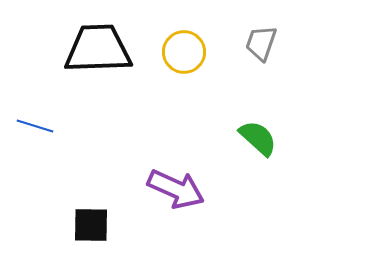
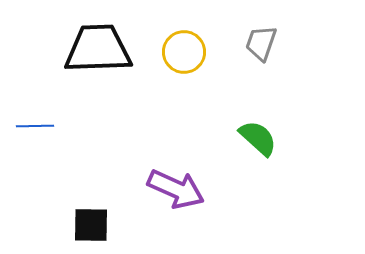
blue line: rotated 18 degrees counterclockwise
